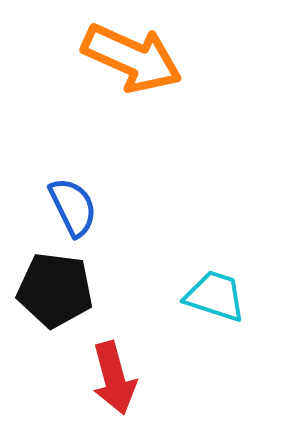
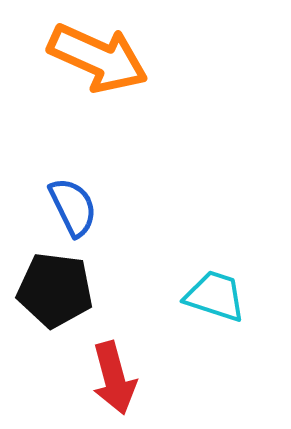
orange arrow: moved 34 px left
